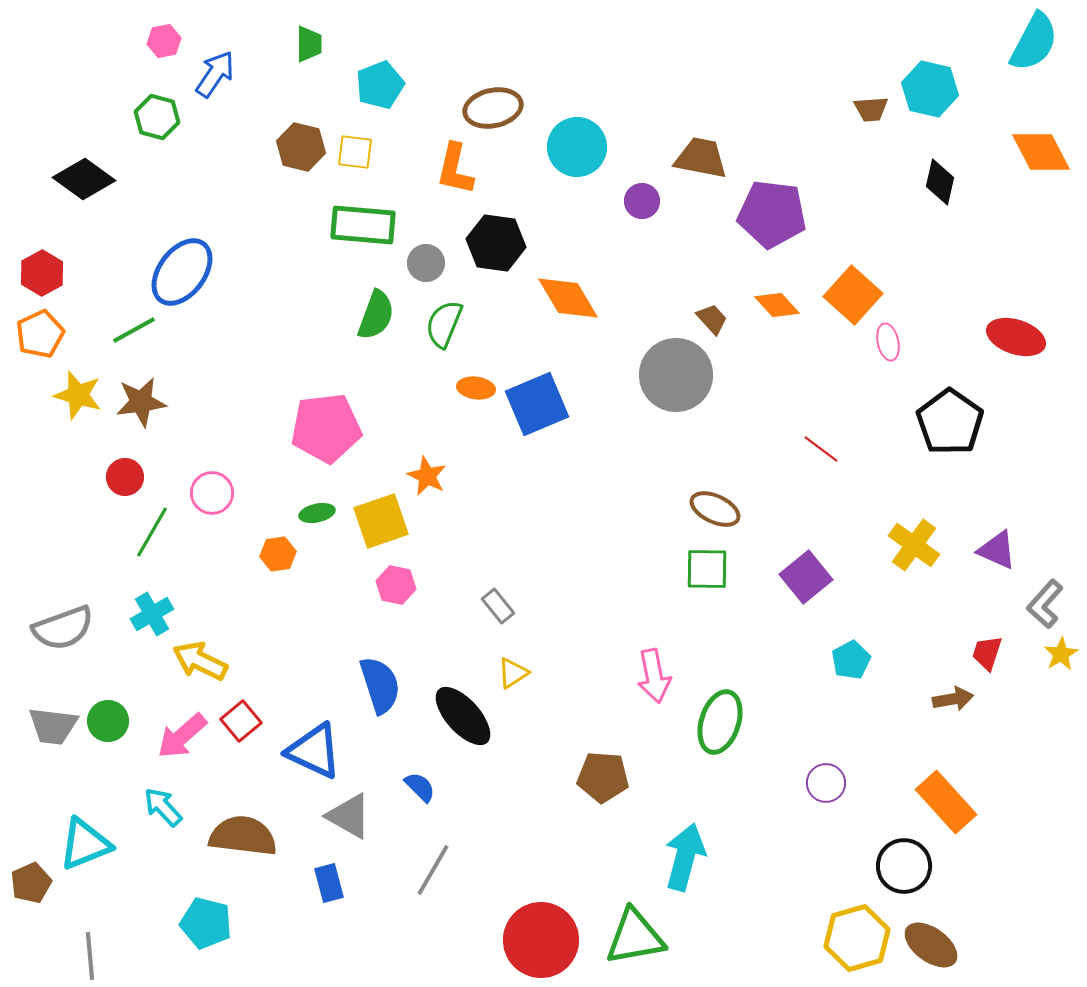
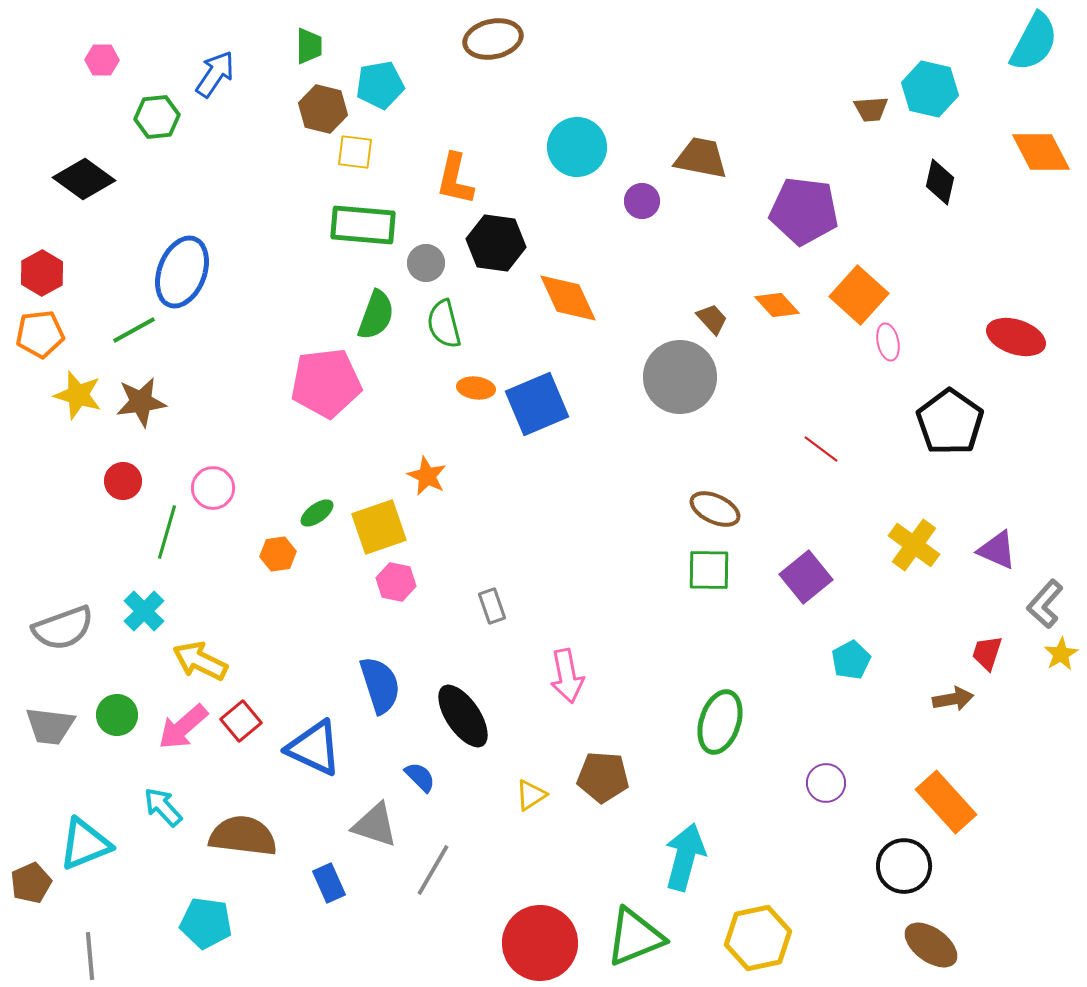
pink hexagon at (164, 41): moved 62 px left, 19 px down; rotated 12 degrees clockwise
green trapezoid at (309, 44): moved 2 px down
cyan pentagon at (380, 85): rotated 12 degrees clockwise
brown ellipse at (493, 108): moved 69 px up
green hexagon at (157, 117): rotated 21 degrees counterclockwise
brown hexagon at (301, 147): moved 22 px right, 38 px up
orange L-shape at (455, 169): moved 10 px down
purple pentagon at (772, 214): moved 32 px right, 3 px up
blue ellipse at (182, 272): rotated 16 degrees counterclockwise
orange square at (853, 295): moved 6 px right
orange diamond at (568, 298): rotated 6 degrees clockwise
green semicircle at (444, 324): rotated 36 degrees counterclockwise
orange pentagon at (40, 334): rotated 18 degrees clockwise
gray circle at (676, 375): moved 4 px right, 2 px down
pink pentagon at (326, 428): moved 45 px up
red circle at (125, 477): moved 2 px left, 4 px down
pink circle at (212, 493): moved 1 px right, 5 px up
green ellipse at (317, 513): rotated 24 degrees counterclockwise
yellow square at (381, 521): moved 2 px left, 6 px down
green line at (152, 532): moved 15 px right; rotated 14 degrees counterclockwise
green square at (707, 569): moved 2 px right, 1 px down
pink hexagon at (396, 585): moved 3 px up
gray rectangle at (498, 606): moved 6 px left; rotated 20 degrees clockwise
cyan cross at (152, 614): moved 8 px left, 3 px up; rotated 15 degrees counterclockwise
yellow triangle at (513, 673): moved 18 px right, 122 px down
pink arrow at (654, 676): moved 87 px left
black ellipse at (463, 716): rotated 8 degrees clockwise
green circle at (108, 721): moved 9 px right, 6 px up
gray trapezoid at (53, 726): moved 3 px left
pink arrow at (182, 736): moved 1 px right, 9 px up
blue triangle at (314, 751): moved 3 px up
blue semicircle at (420, 787): moved 10 px up
gray triangle at (349, 816): moved 26 px right, 9 px down; rotated 12 degrees counterclockwise
blue rectangle at (329, 883): rotated 9 degrees counterclockwise
cyan pentagon at (206, 923): rotated 6 degrees counterclockwise
green triangle at (635, 937): rotated 12 degrees counterclockwise
yellow hexagon at (857, 938): moved 99 px left; rotated 4 degrees clockwise
red circle at (541, 940): moved 1 px left, 3 px down
